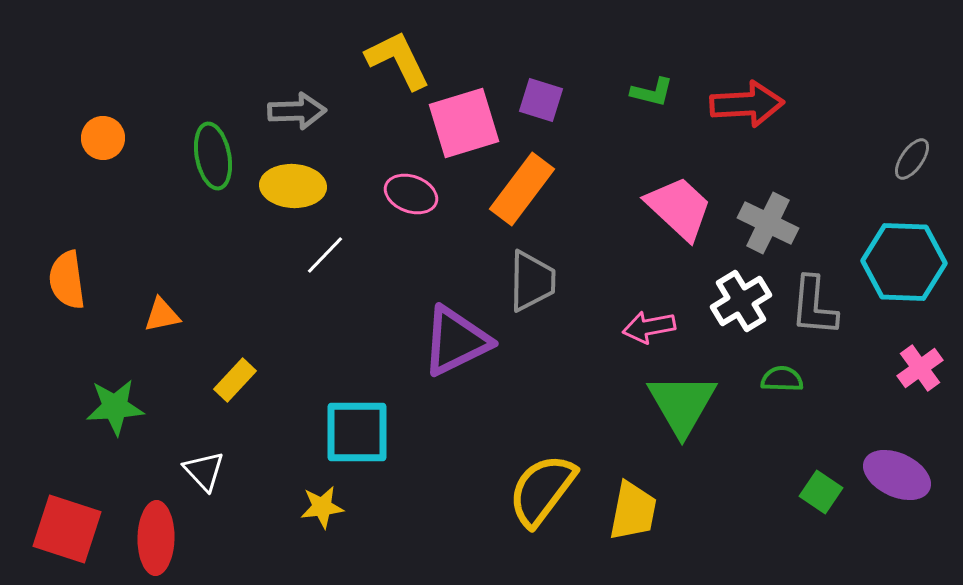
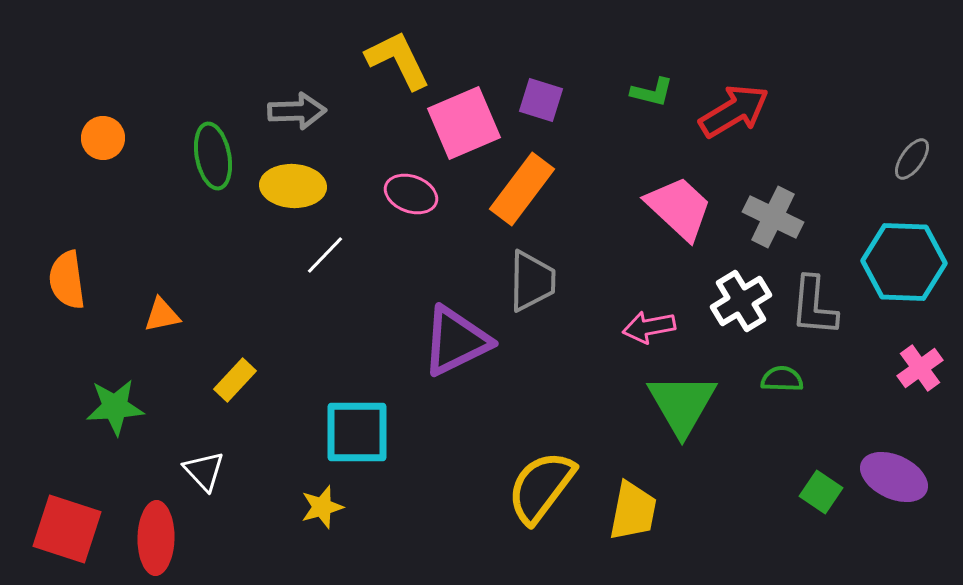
red arrow: moved 13 px left, 7 px down; rotated 28 degrees counterclockwise
pink square: rotated 6 degrees counterclockwise
gray cross: moved 5 px right, 6 px up
purple ellipse: moved 3 px left, 2 px down
yellow semicircle: moved 1 px left, 3 px up
yellow star: rotated 9 degrees counterclockwise
